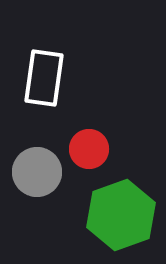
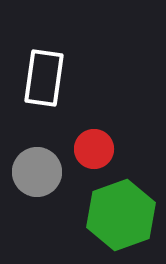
red circle: moved 5 px right
